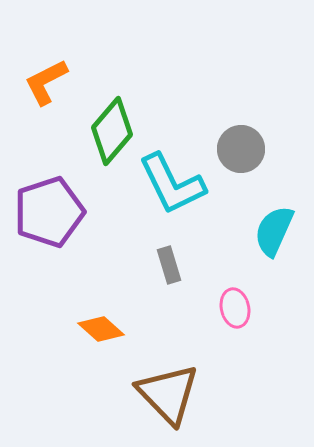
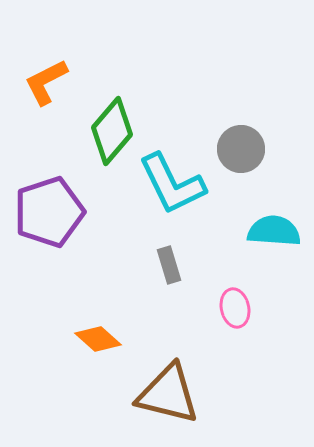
cyan semicircle: rotated 70 degrees clockwise
orange diamond: moved 3 px left, 10 px down
brown triangle: rotated 32 degrees counterclockwise
